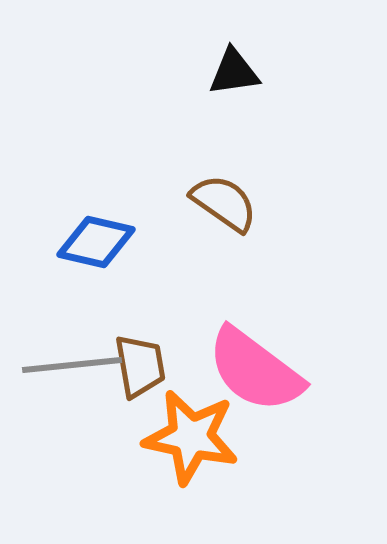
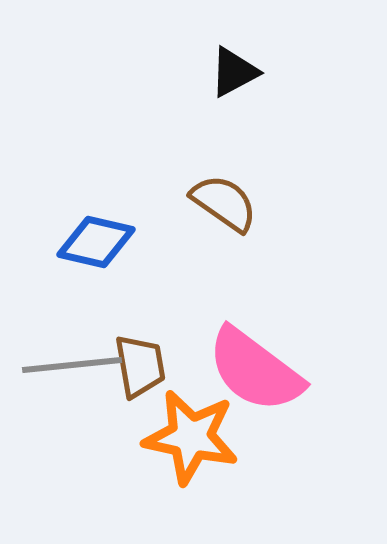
black triangle: rotated 20 degrees counterclockwise
